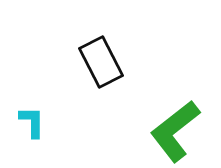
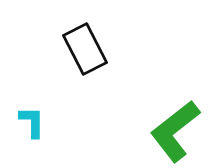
black rectangle: moved 16 px left, 13 px up
